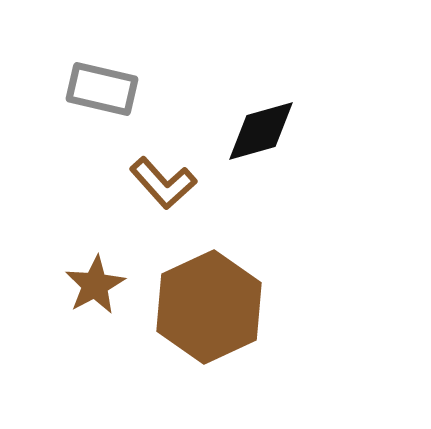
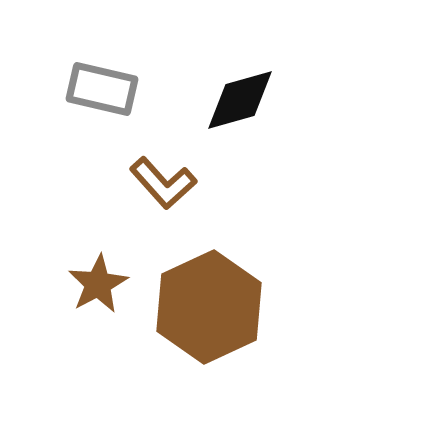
black diamond: moved 21 px left, 31 px up
brown star: moved 3 px right, 1 px up
